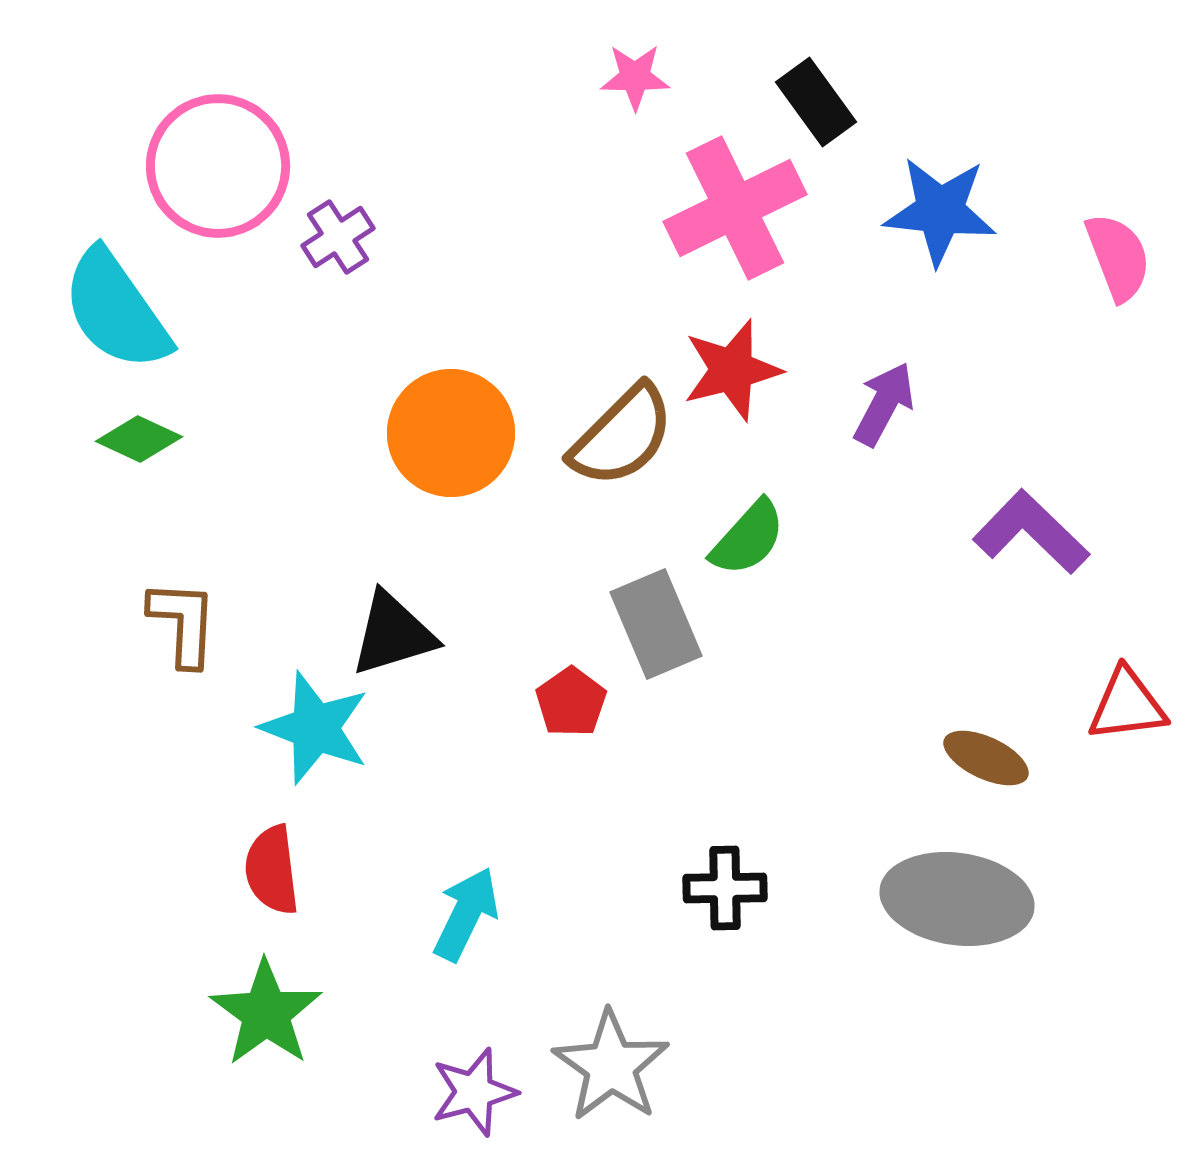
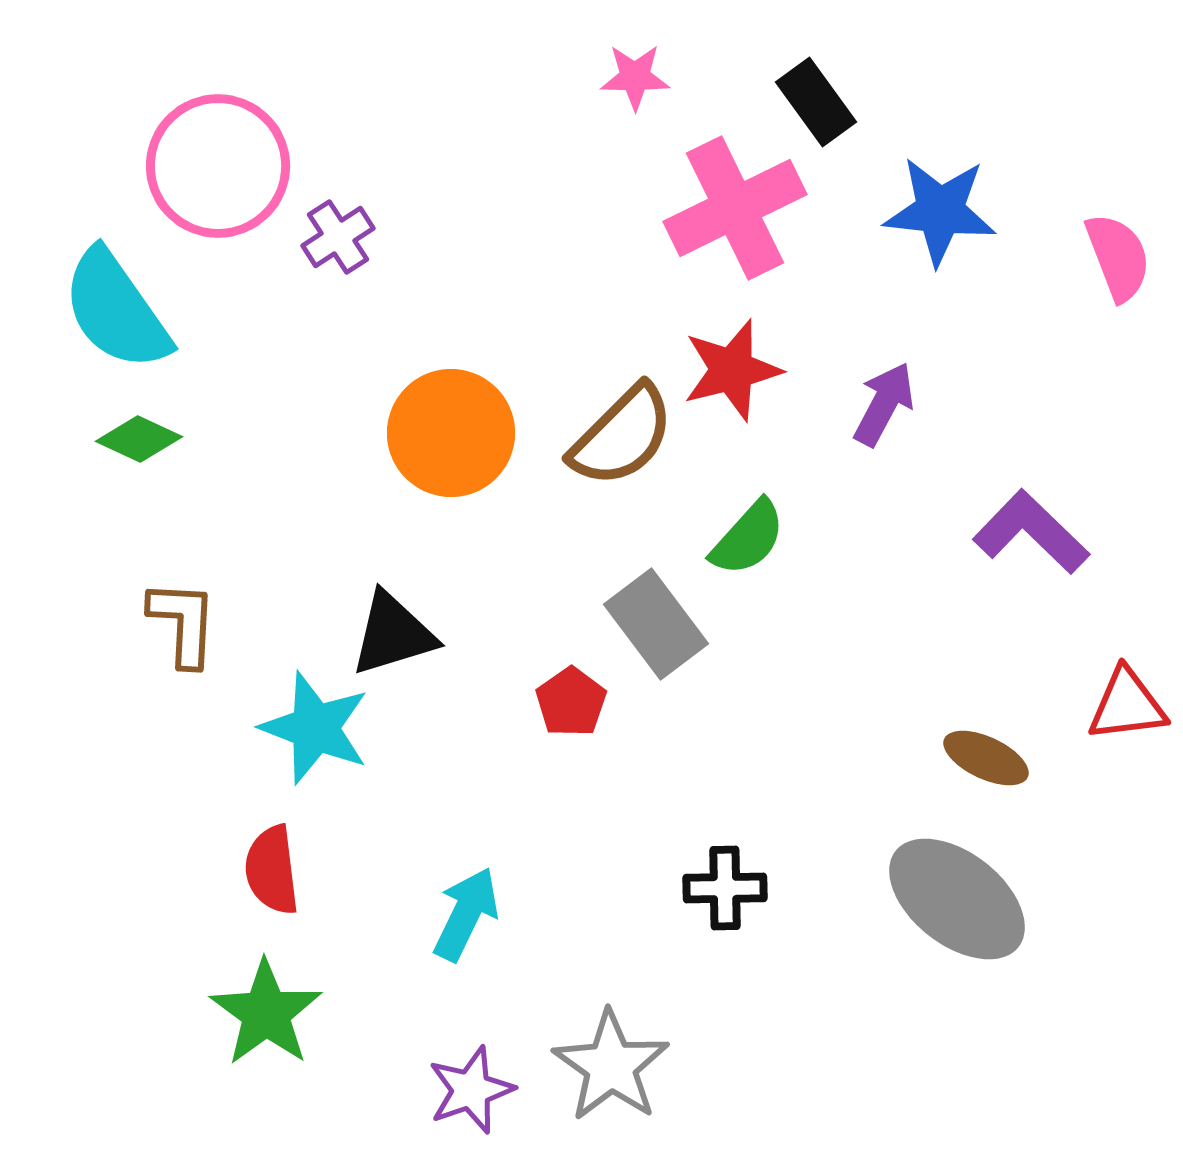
gray rectangle: rotated 14 degrees counterclockwise
gray ellipse: rotated 30 degrees clockwise
purple star: moved 3 px left, 2 px up; rotated 4 degrees counterclockwise
